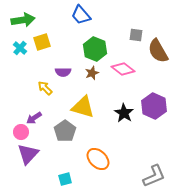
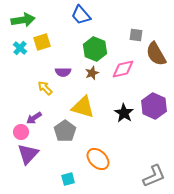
brown semicircle: moved 2 px left, 3 px down
pink diamond: rotated 50 degrees counterclockwise
cyan square: moved 3 px right
